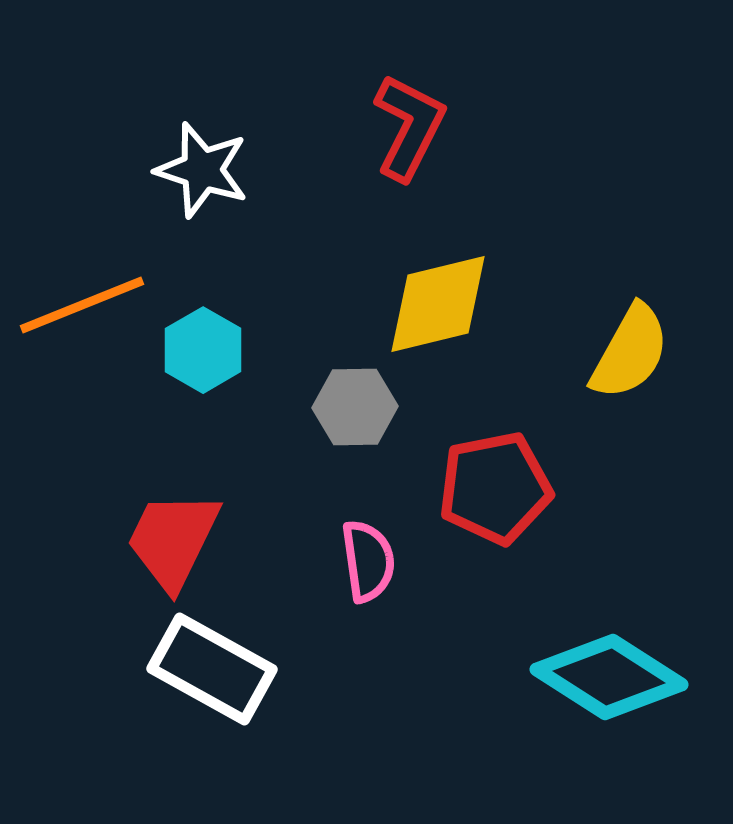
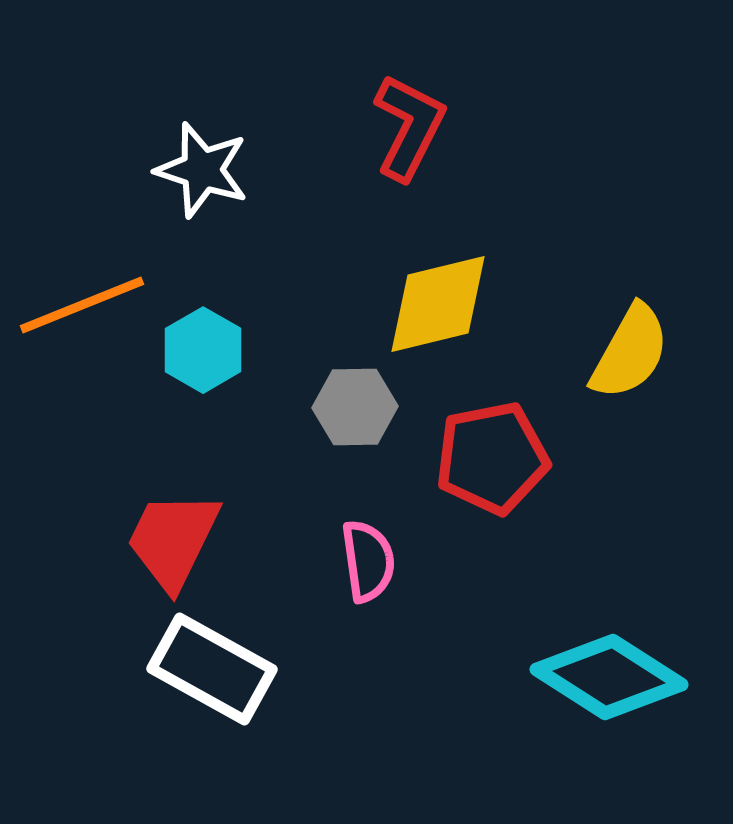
red pentagon: moved 3 px left, 30 px up
